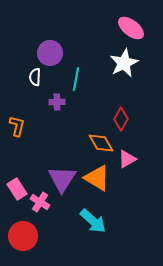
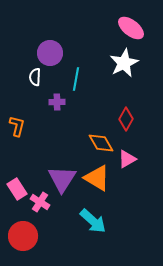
red diamond: moved 5 px right
